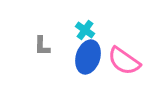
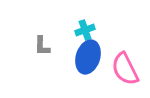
cyan cross: rotated 36 degrees clockwise
pink semicircle: moved 1 px right, 8 px down; rotated 28 degrees clockwise
